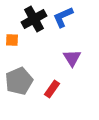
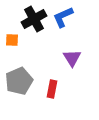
red rectangle: rotated 24 degrees counterclockwise
